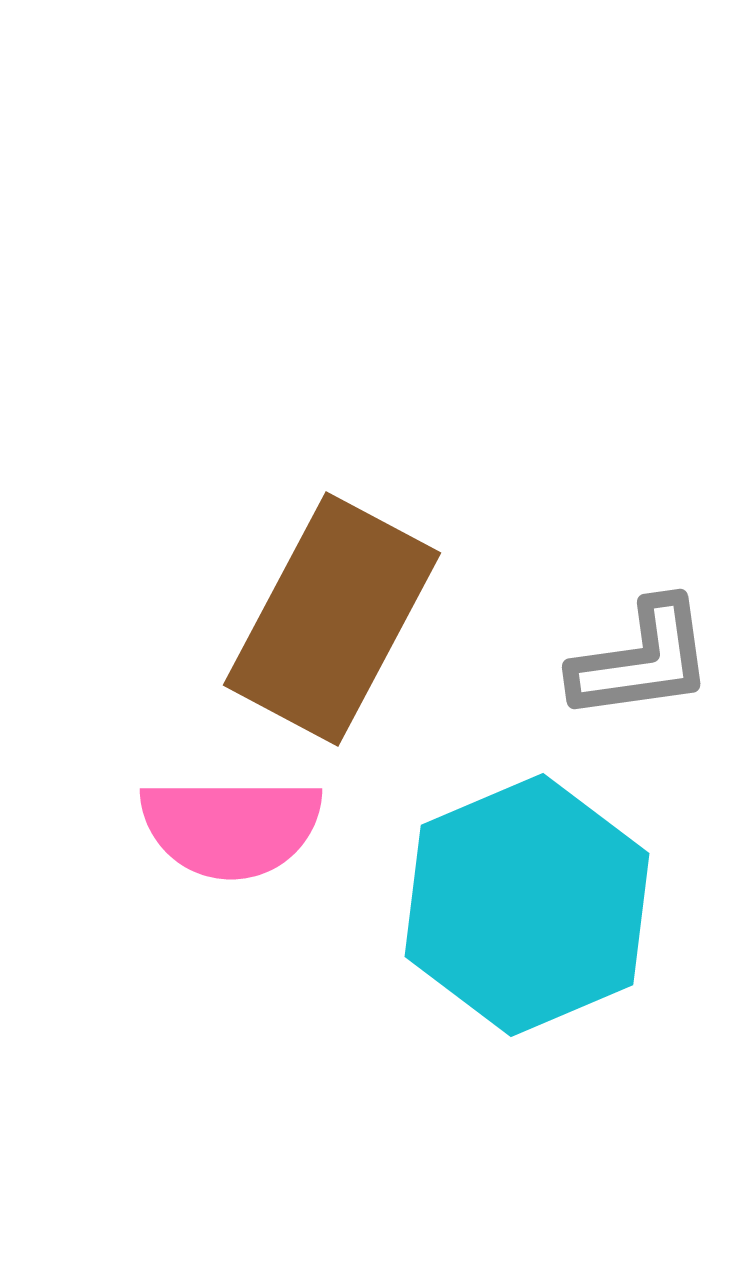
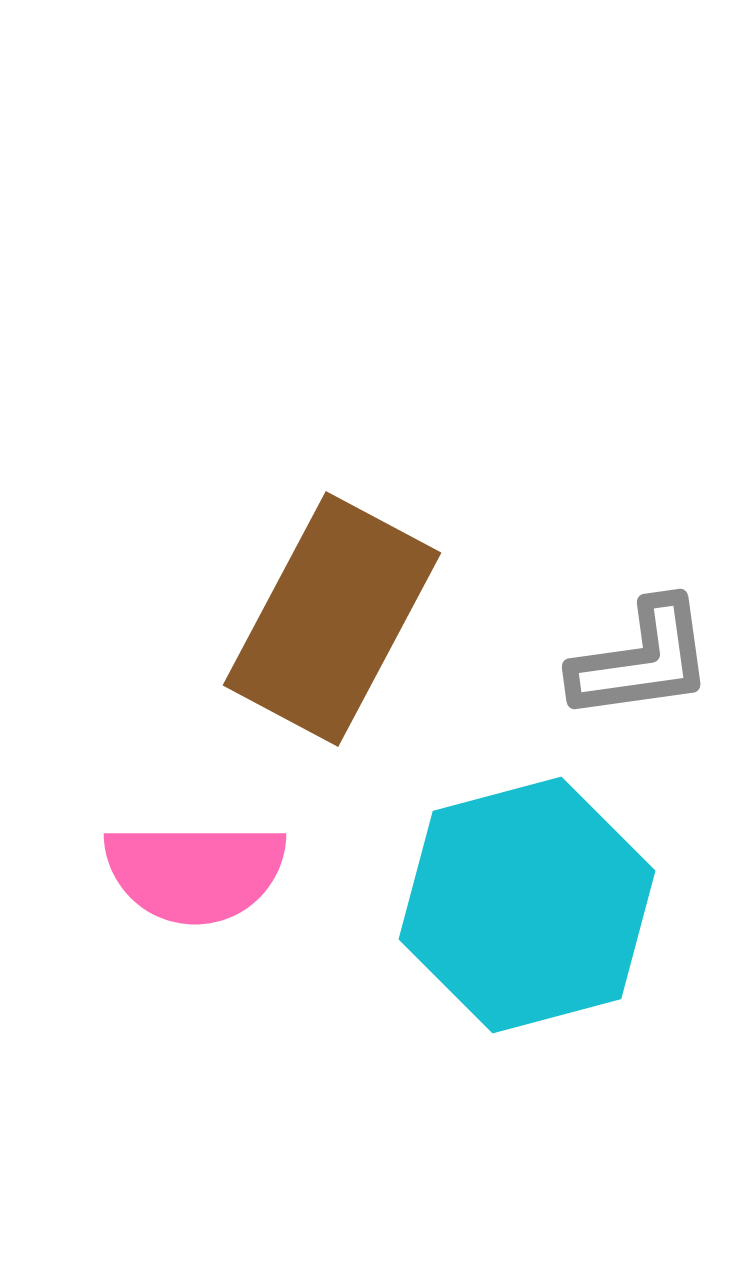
pink semicircle: moved 36 px left, 45 px down
cyan hexagon: rotated 8 degrees clockwise
